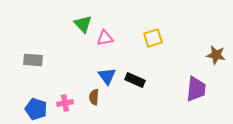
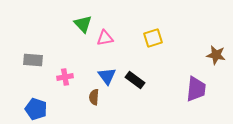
black rectangle: rotated 12 degrees clockwise
pink cross: moved 26 px up
